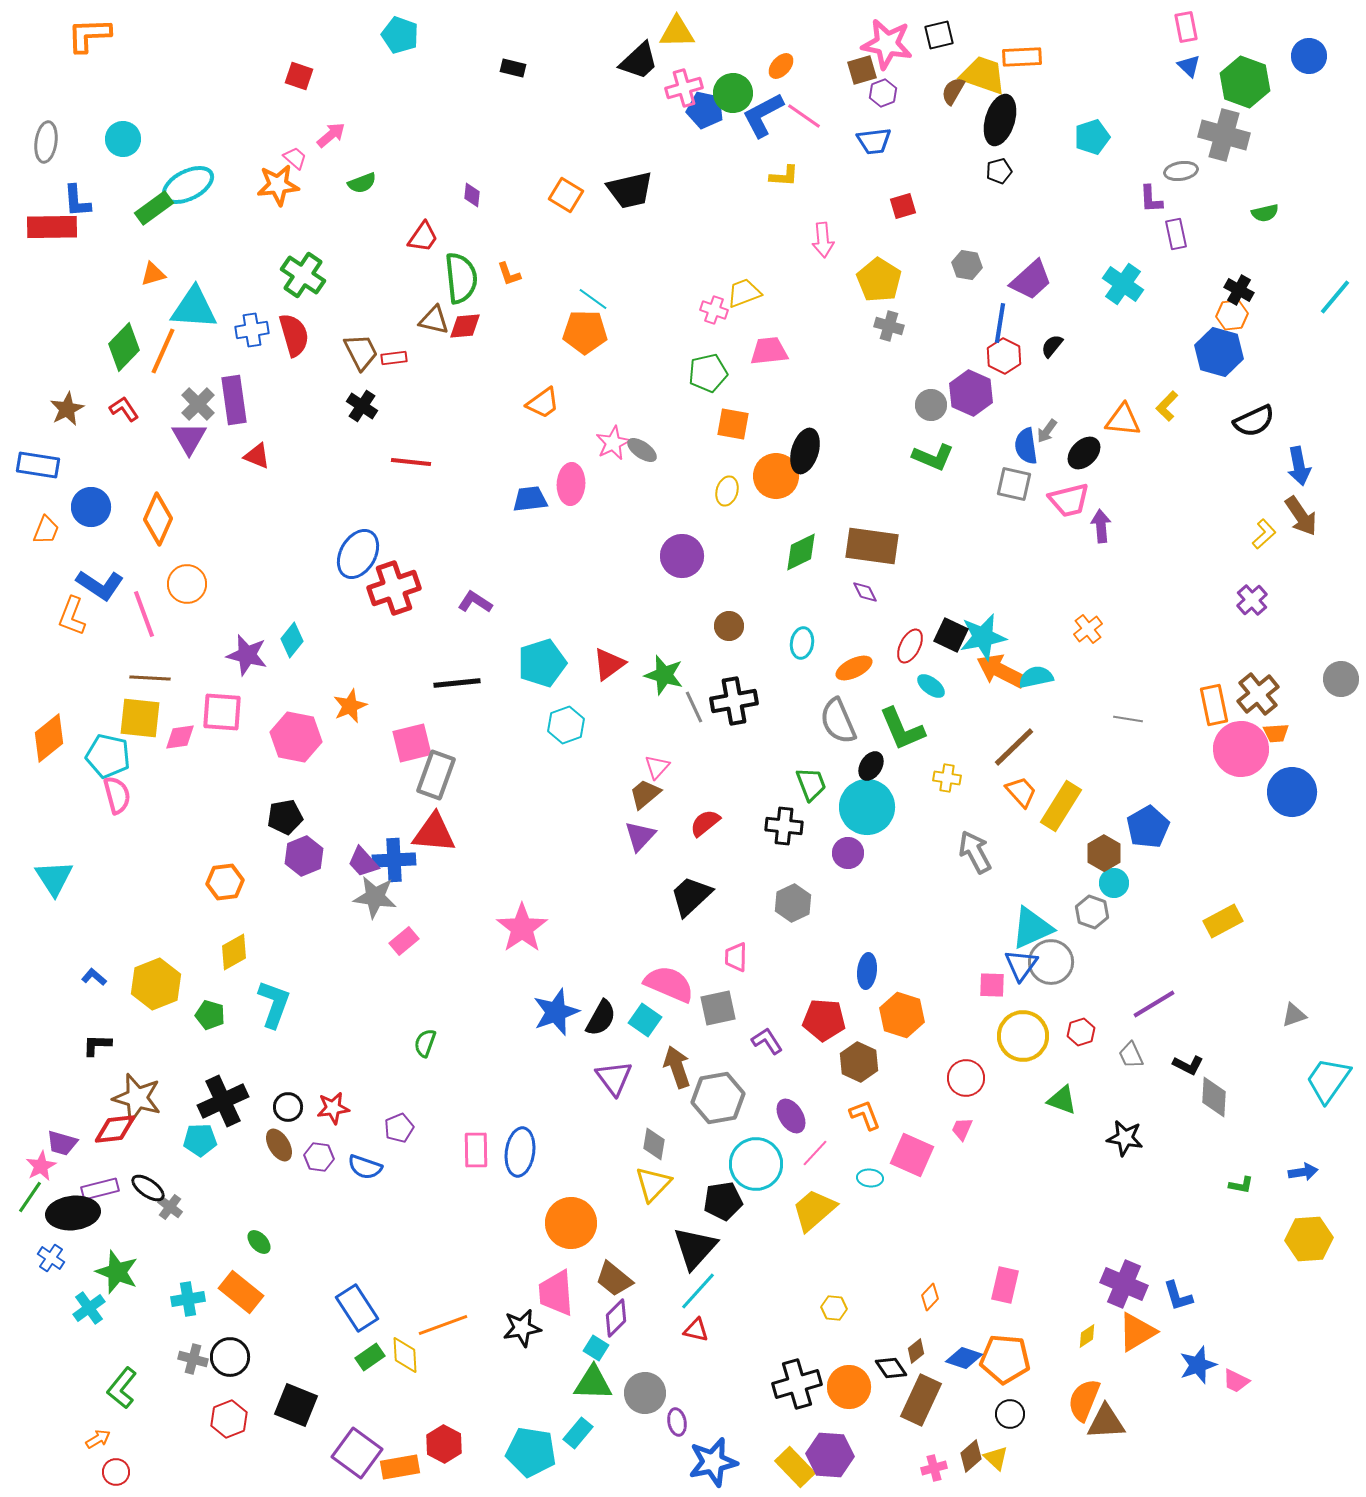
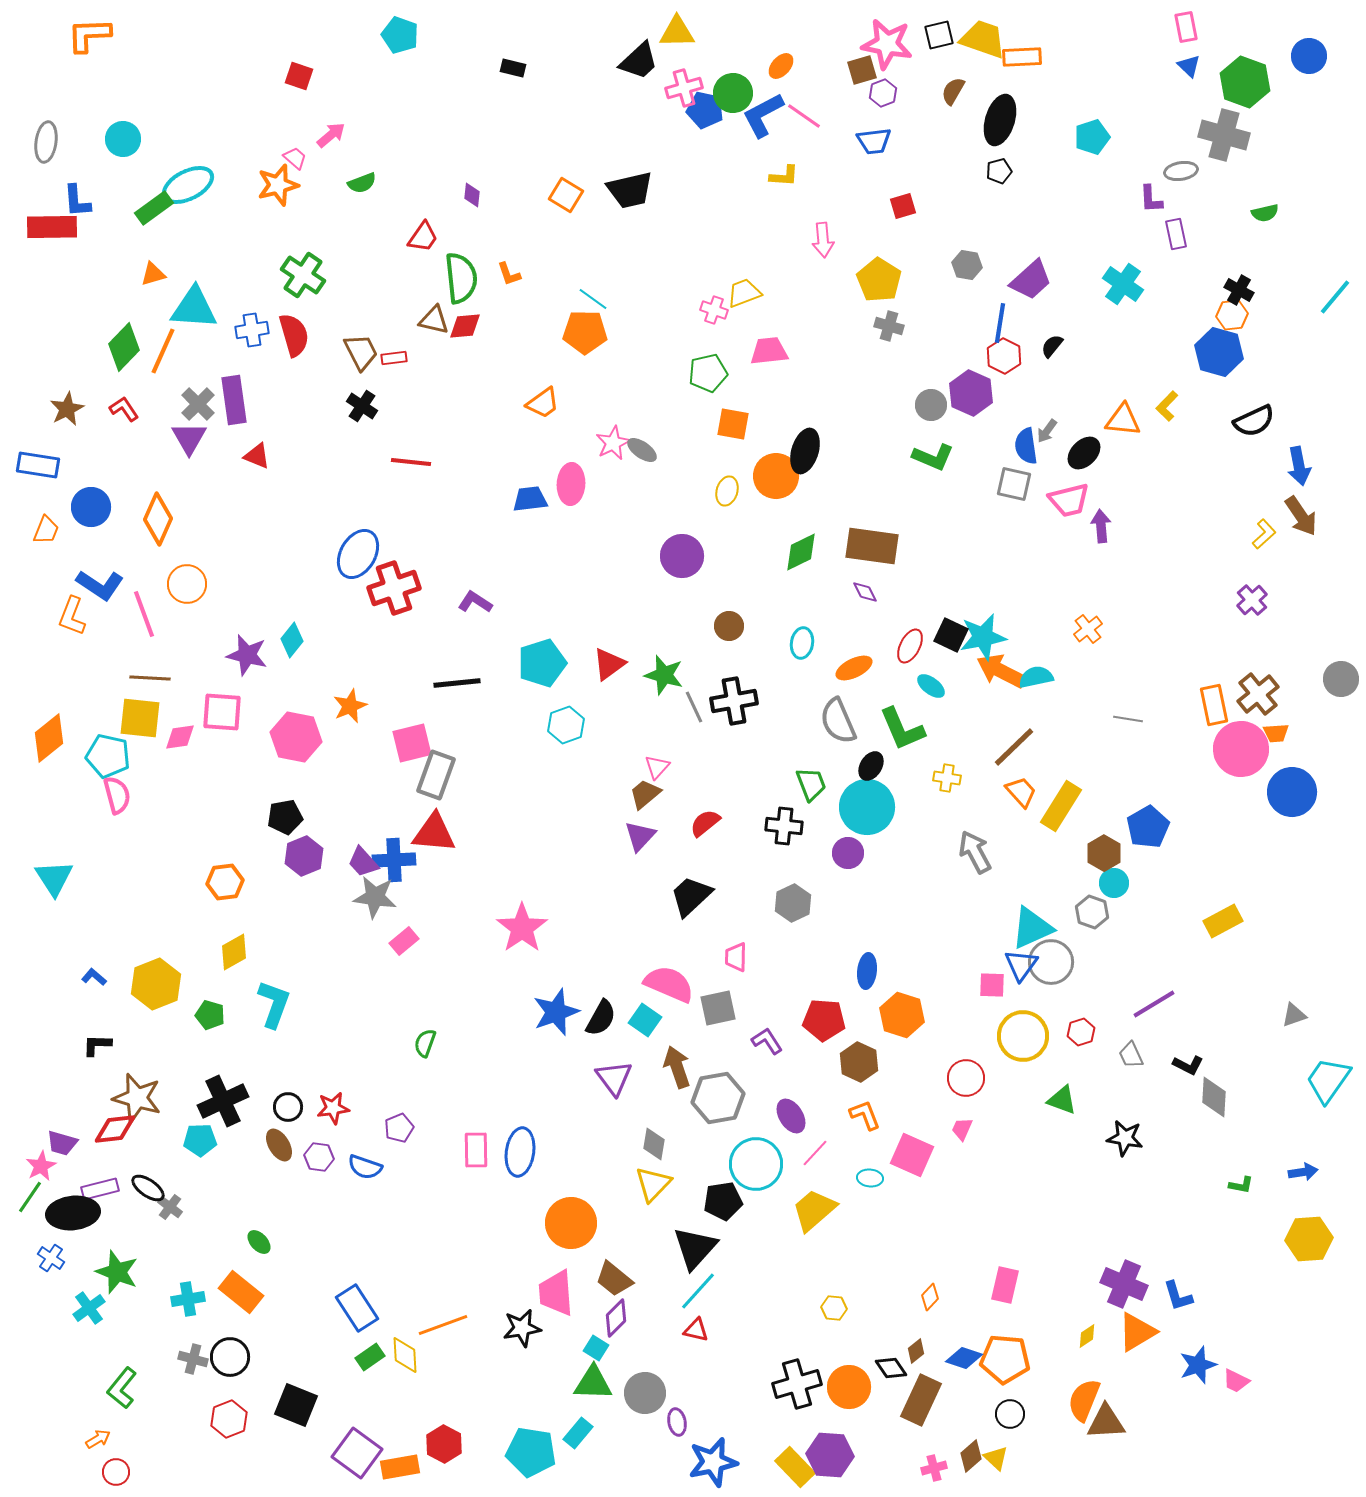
yellow trapezoid at (983, 75): moved 36 px up
orange star at (278, 185): rotated 9 degrees counterclockwise
